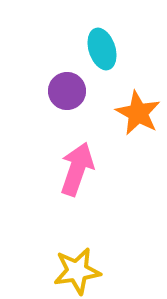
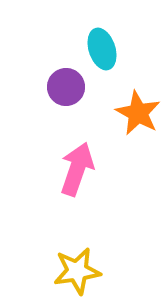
purple circle: moved 1 px left, 4 px up
